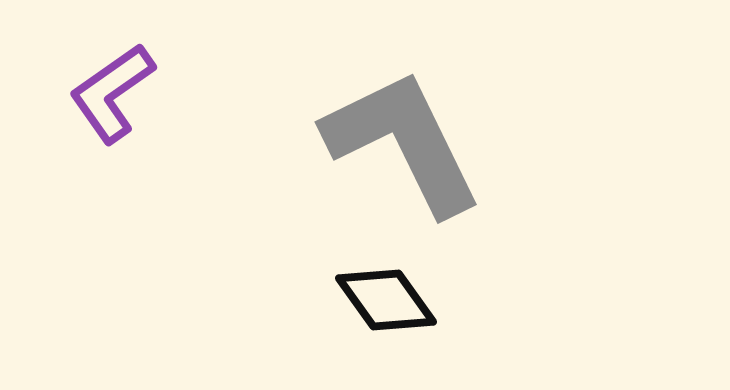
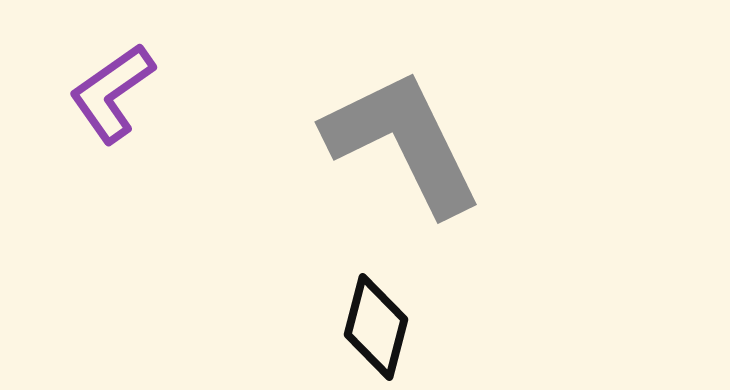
black diamond: moved 10 px left, 27 px down; rotated 50 degrees clockwise
